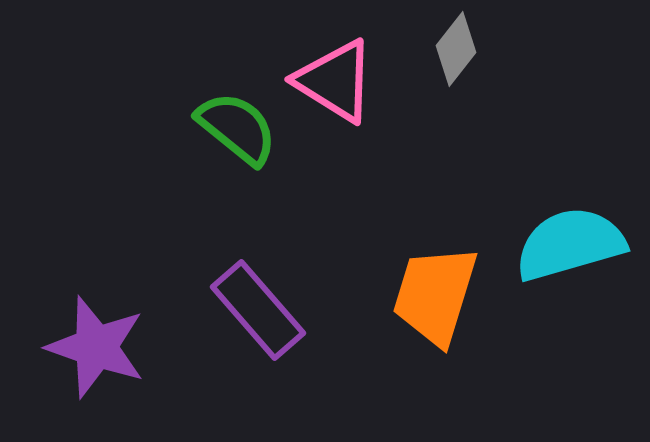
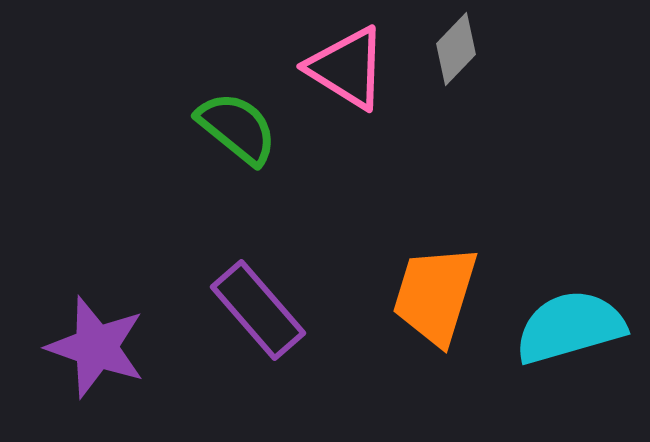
gray diamond: rotated 6 degrees clockwise
pink triangle: moved 12 px right, 13 px up
cyan semicircle: moved 83 px down
